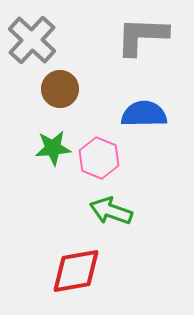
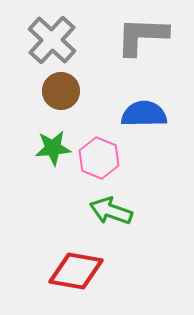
gray cross: moved 20 px right
brown circle: moved 1 px right, 2 px down
red diamond: rotated 20 degrees clockwise
